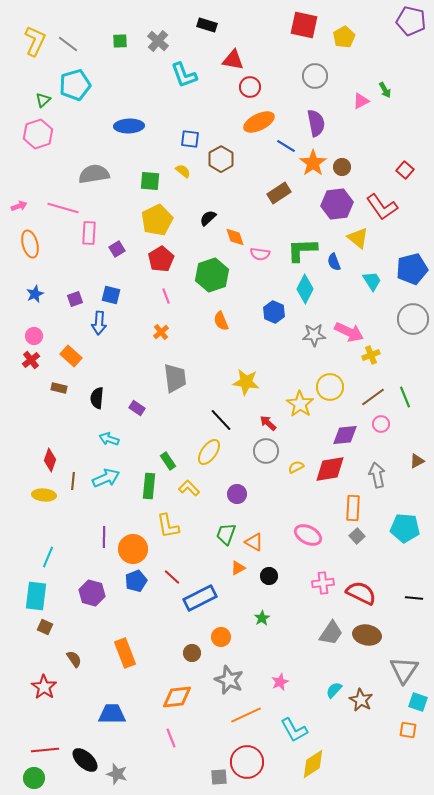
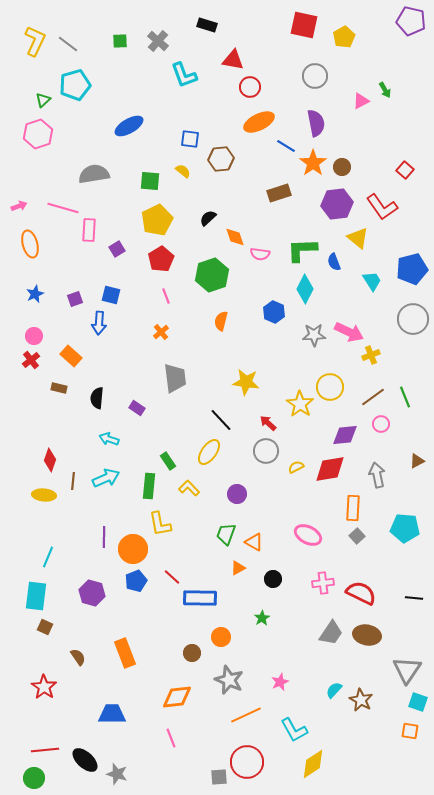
blue ellipse at (129, 126): rotated 28 degrees counterclockwise
brown hexagon at (221, 159): rotated 25 degrees clockwise
brown rectangle at (279, 193): rotated 15 degrees clockwise
pink rectangle at (89, 233): moved 3 px up
orange semicircle at (221, 321): rotated 36 degrees clockwise
yellow L-shape at (168, 526): moved 8 px left, 2 px up
black circle at (269, 576): moved 4 px right, 3 px down
blue rectangle at (200, 598): rotated 28 degrees clockwise
brown semicircle at (74, 659): moved 4 px right, 2 px up
gray triangle at (404, 670): moved 3 px right
orange square at (408, 730): moved 2 px right, 1 px down
